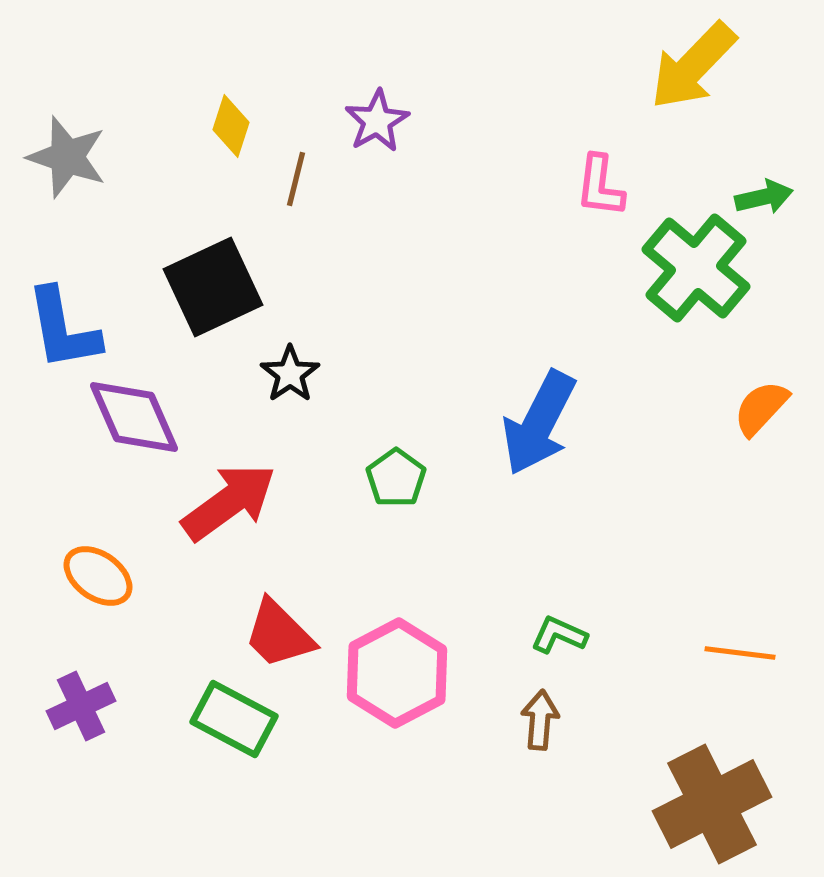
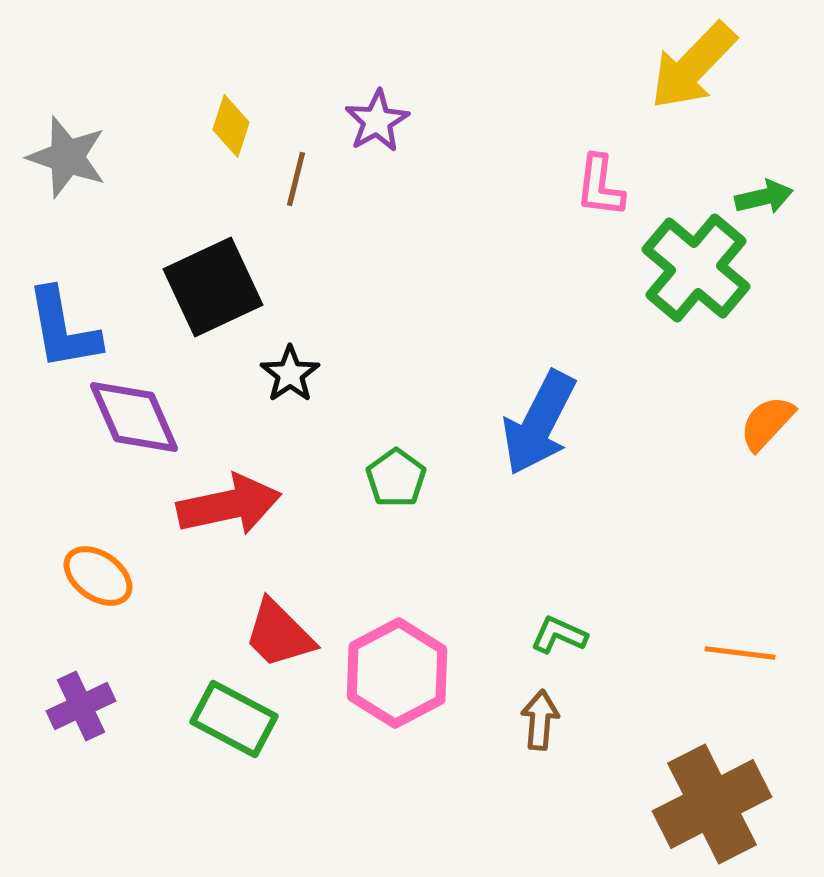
orange semicircle: moved 6 px right, 15 px down
red arrow: moved 3 px down; rotated 24 degrees clockwise
